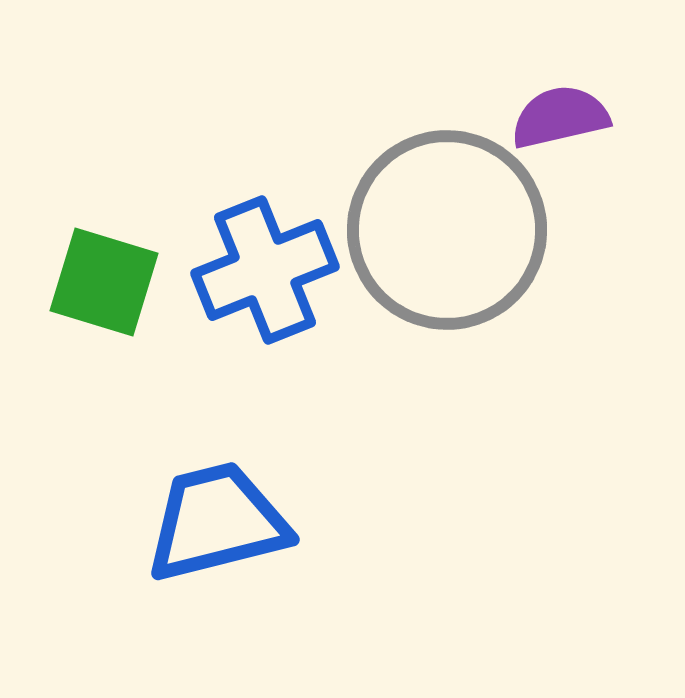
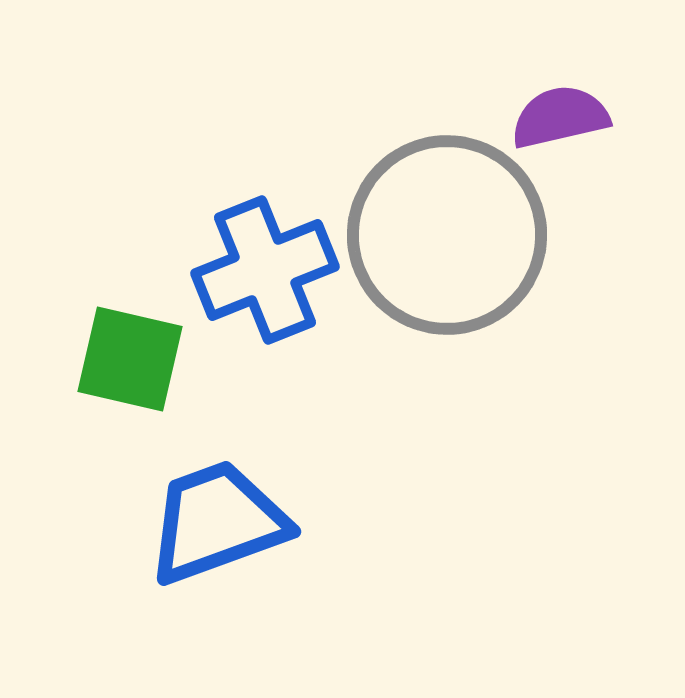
gray circle: moved 5 px down
green square: moved 26 px right, 77 px down; rotated 4 degrees counterclockwise
blue trapezoid: rotated 6 degrees counterclockwise
